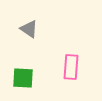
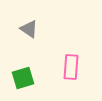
green square: rotated 20 degrees counterclockwise
